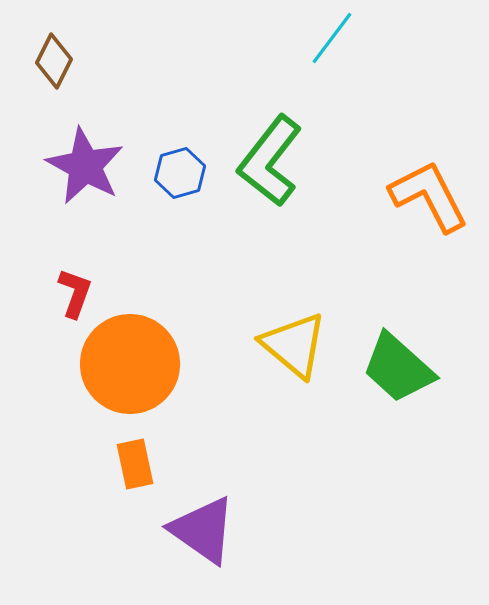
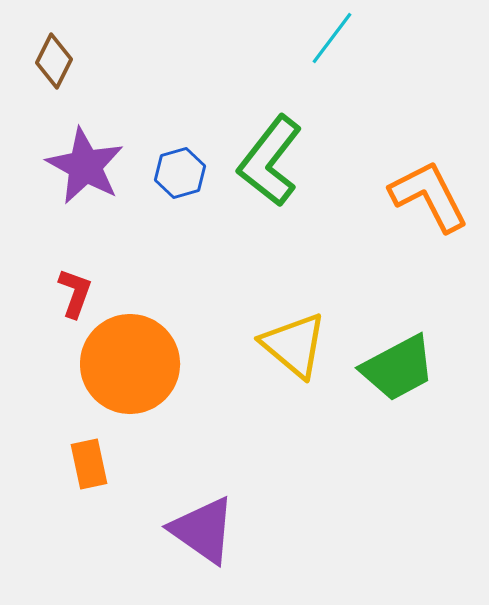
green trapezoid: rotated 70 degrees counterclockwise
orange rectangle: moved 46 px left
